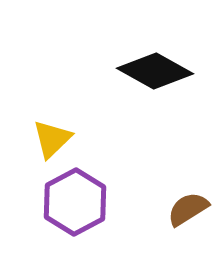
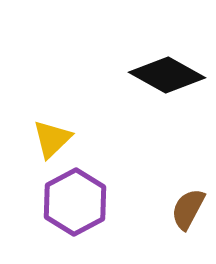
black diamond: moved 12 px right, 4 px down
brown semicircle: rotated 30 degrees counterclockwise
